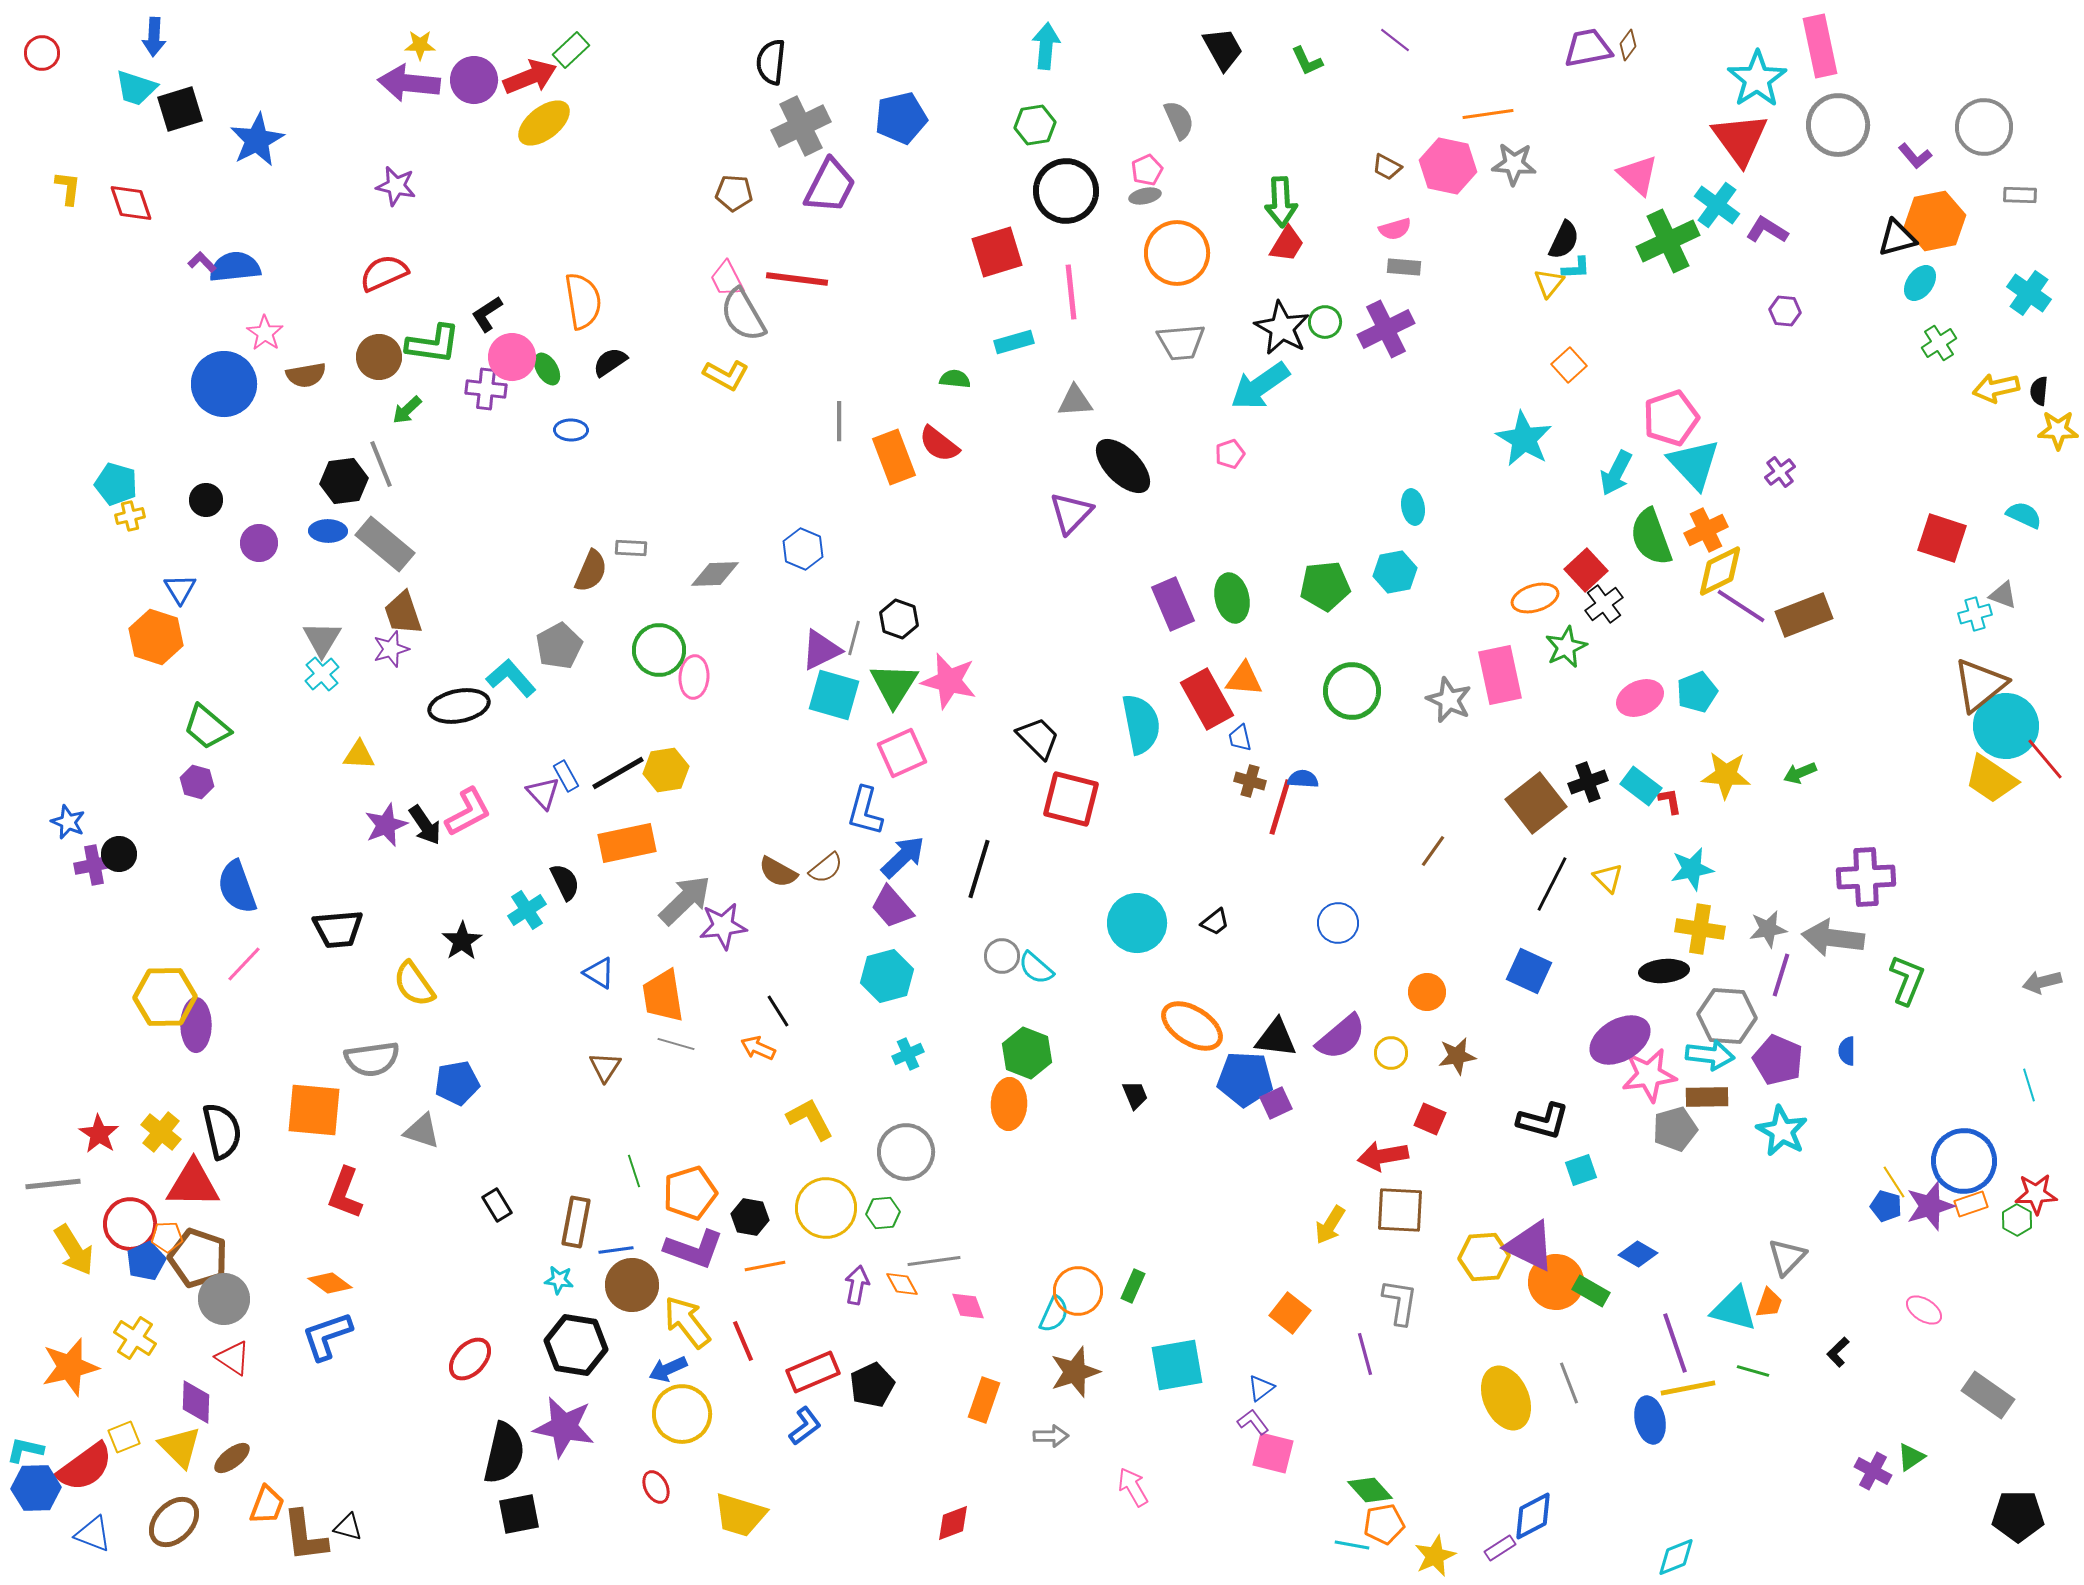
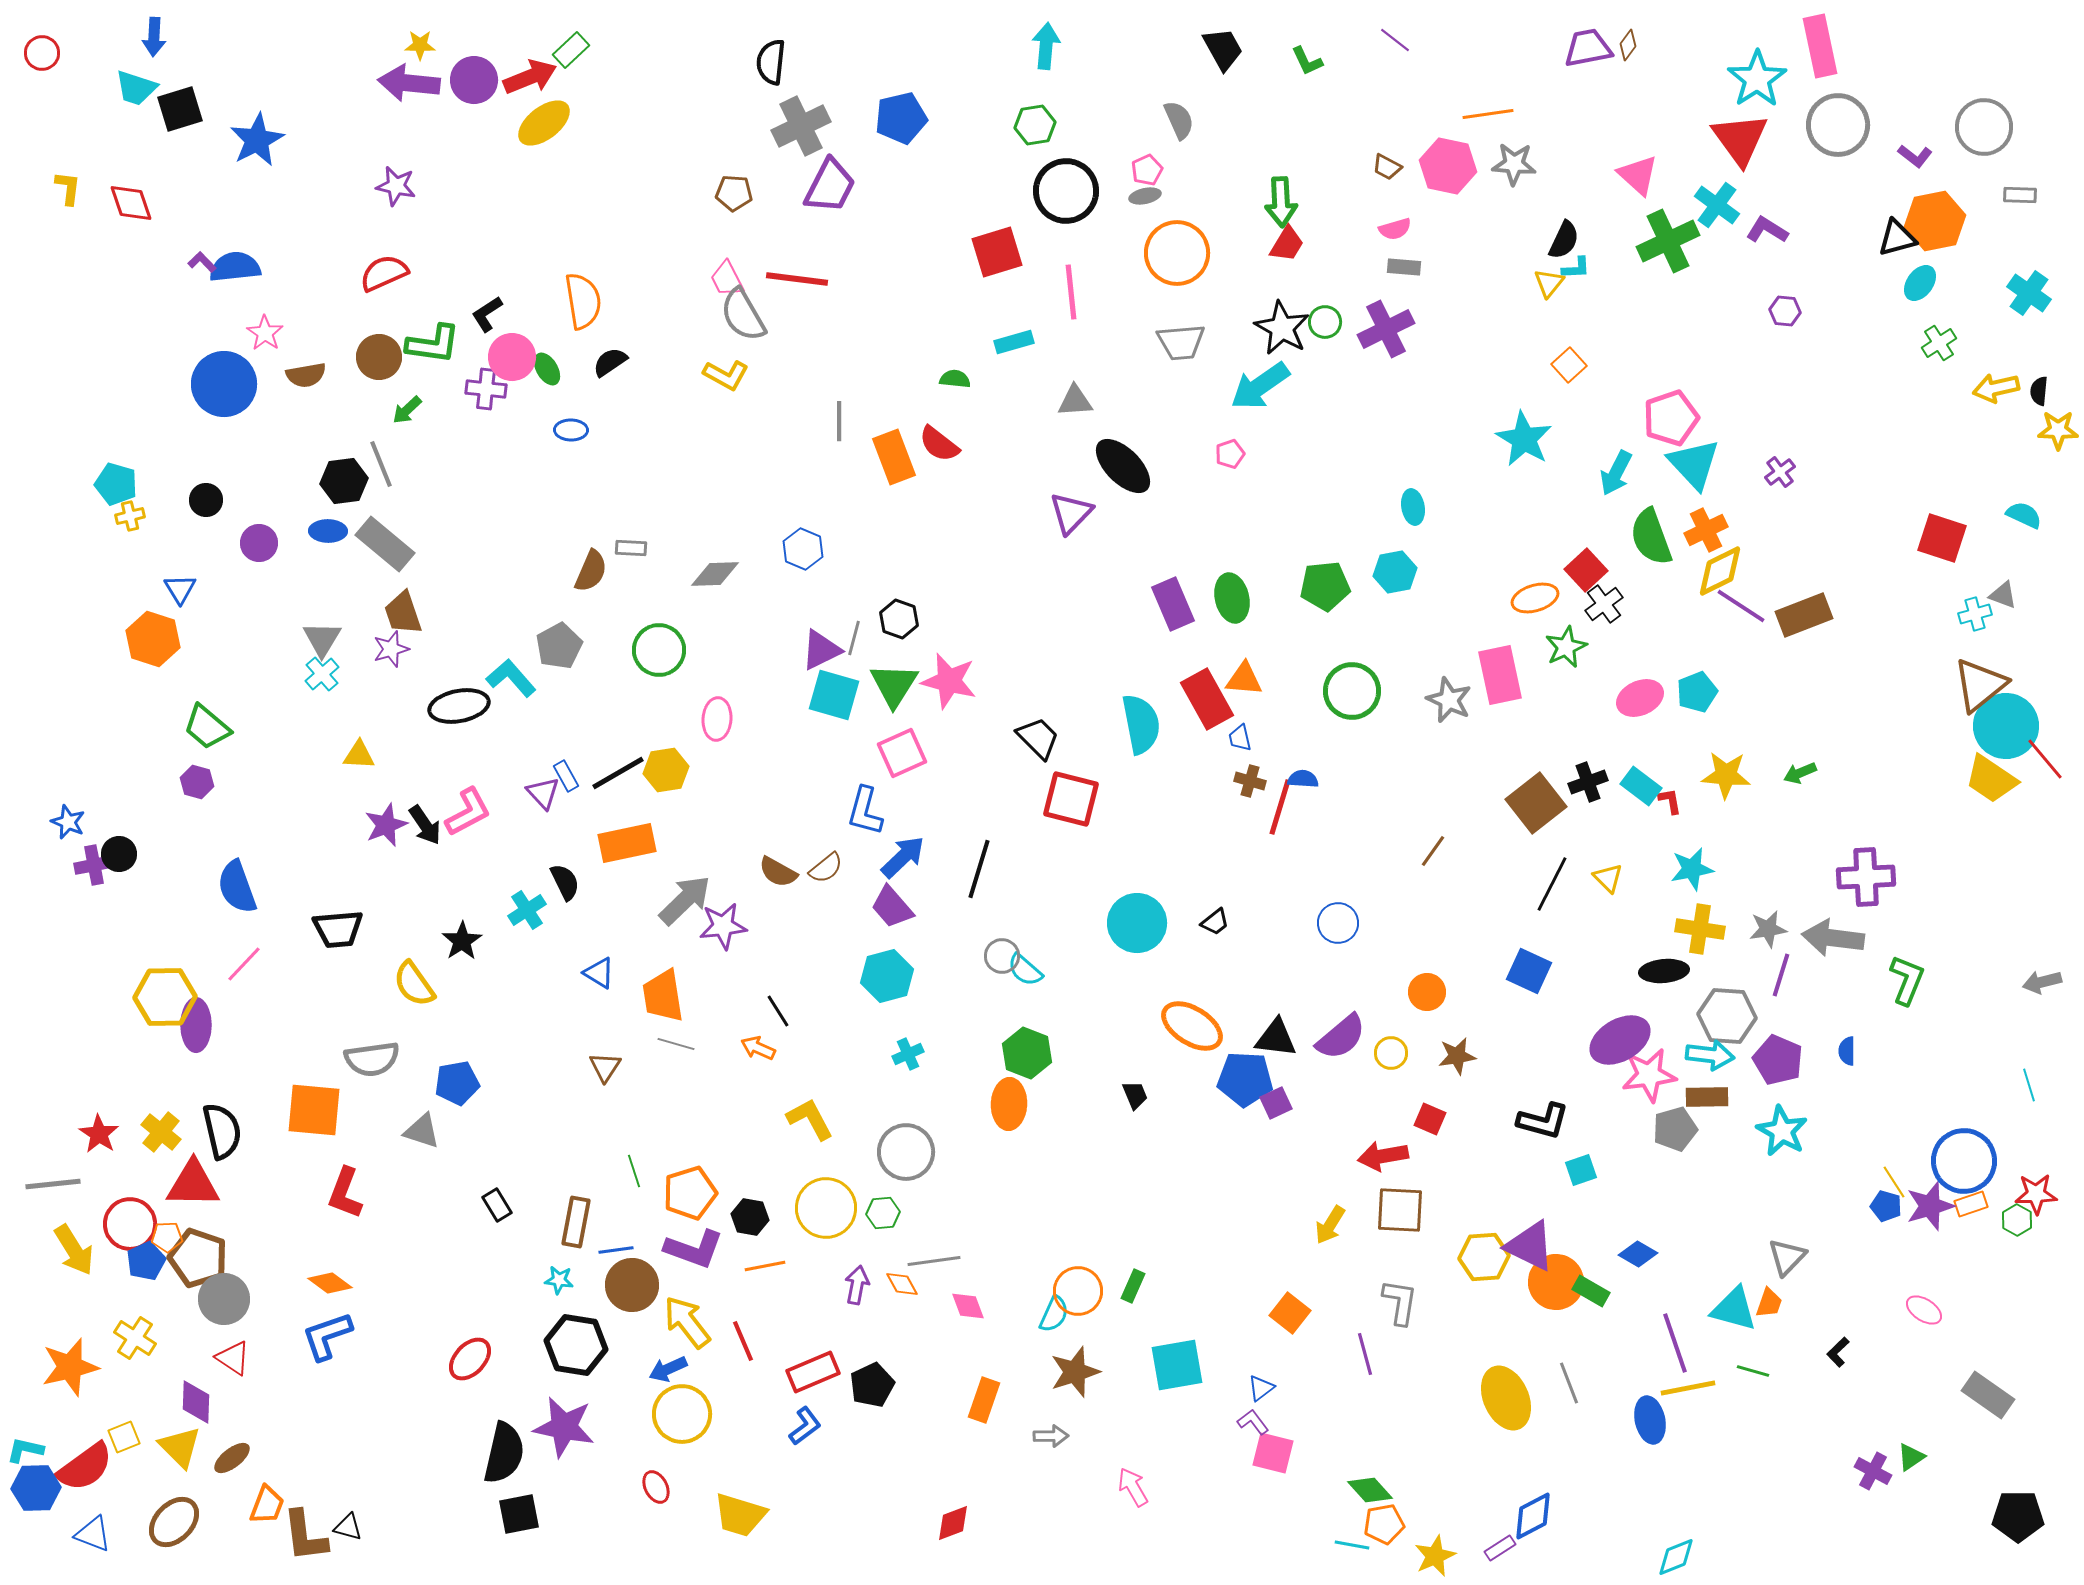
purple L-shape at (1915, 156): rotated 12 degrees counterclockwise
orange hexagon at (156, 637): moved 3 px left, 2 px down
pink ellipse at (694, 677): moved 23 px right, 42 px down
cyan semicircle at (1036, 968): moved 11 px left, 2 px down
